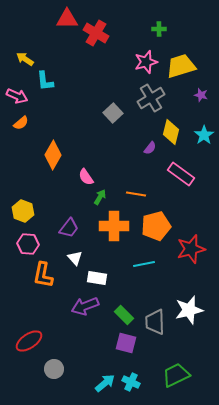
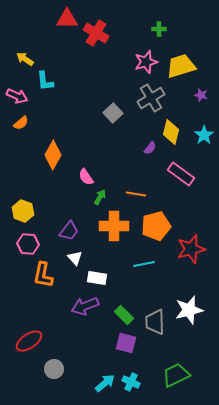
purple trapezoid: moved 3 px down
